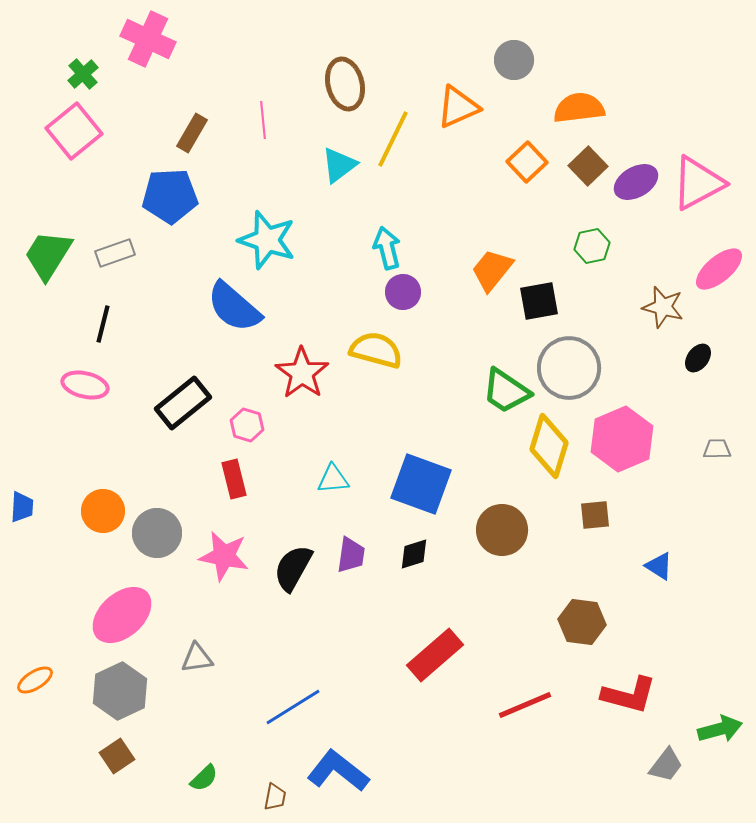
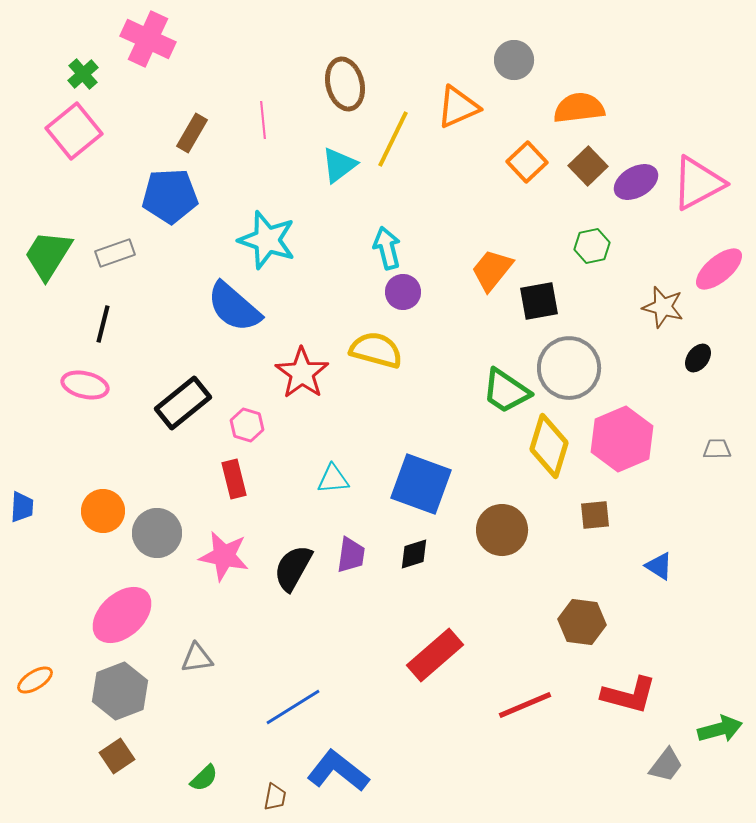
gray hexagon at (120, 691): rotated 4 degrees clockwise
